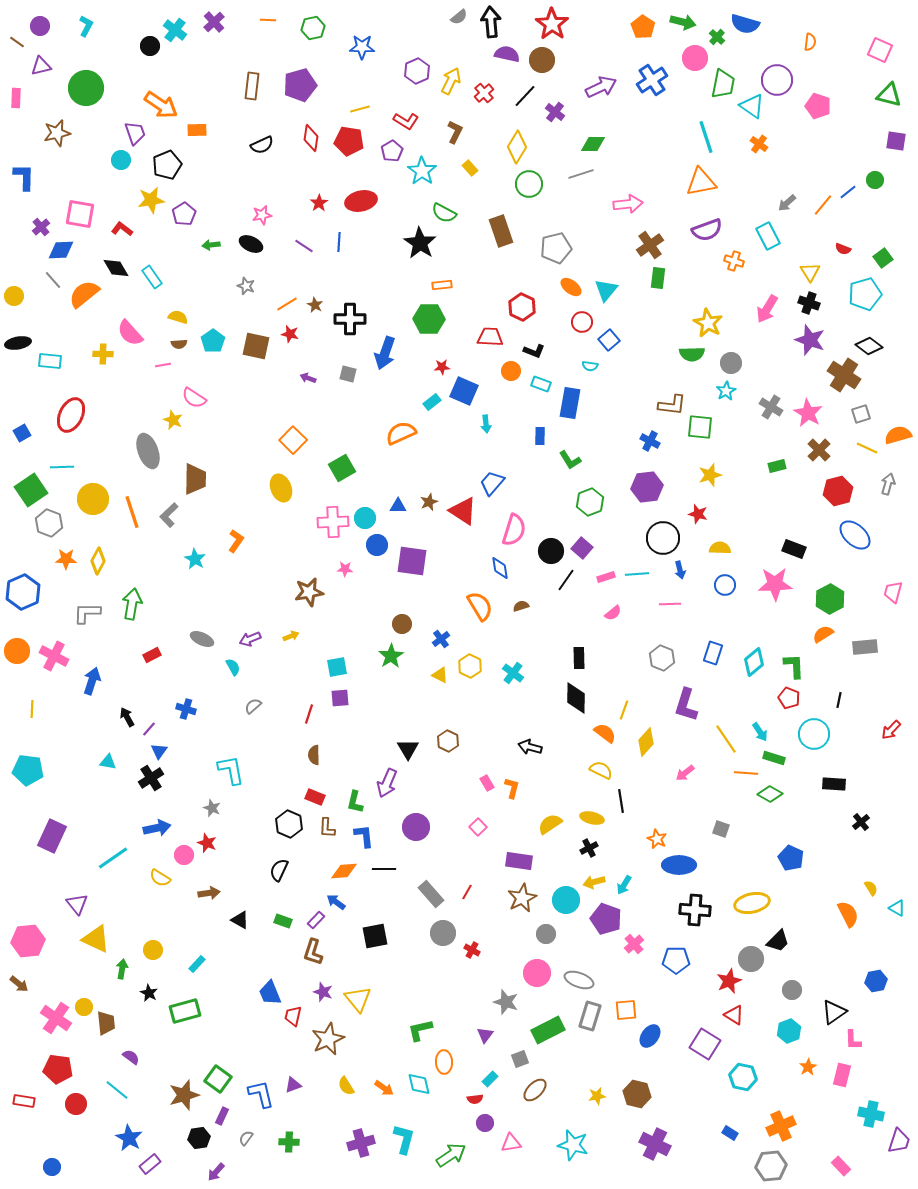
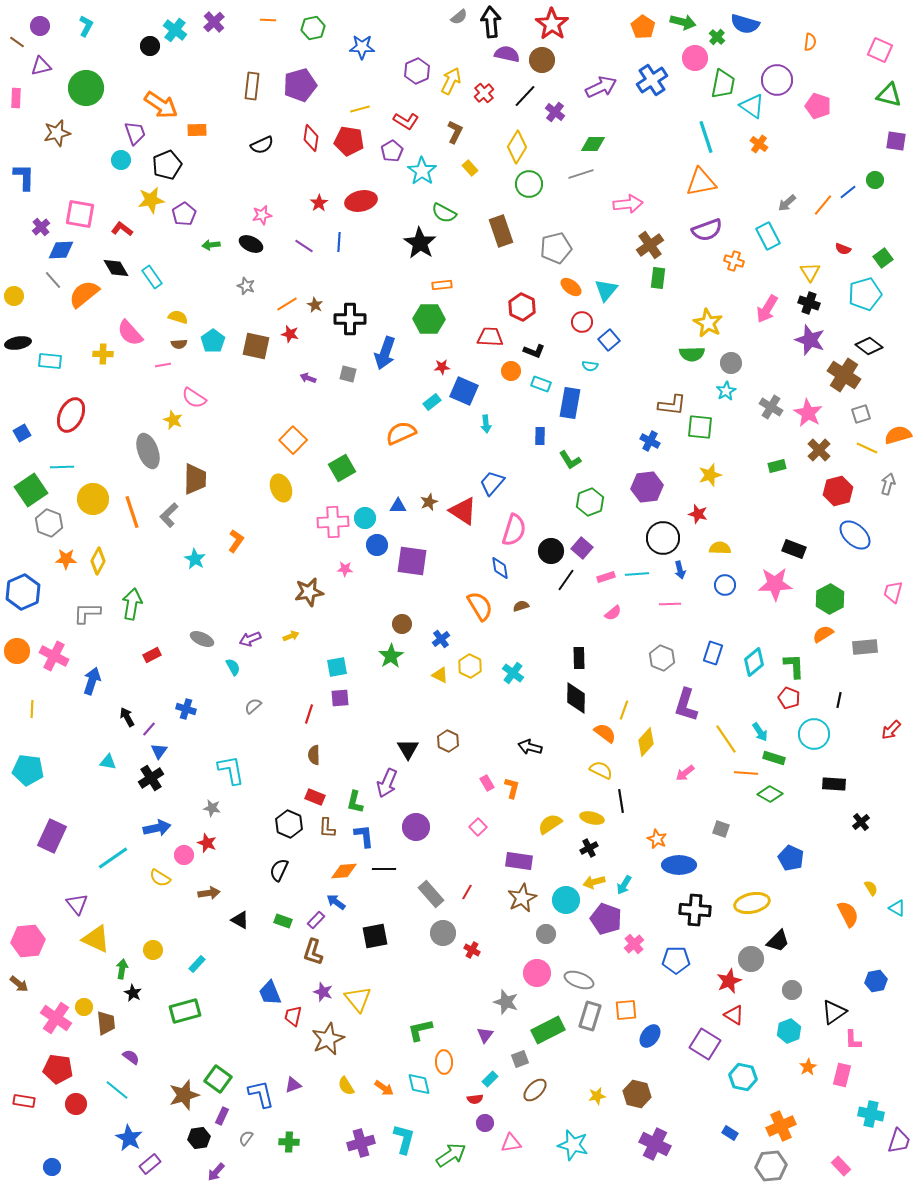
gray star at (212, 808): rotated 12 degrees counterclockwise
black star at (149, 993): moved 16 px left
